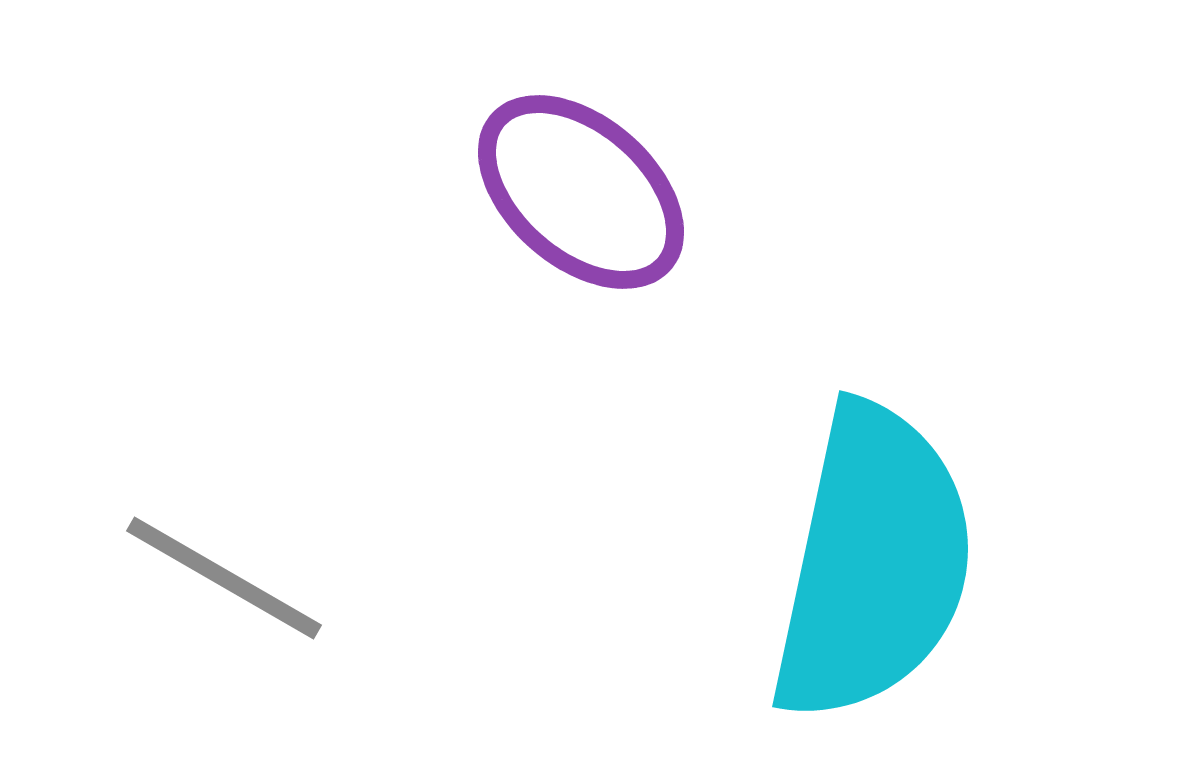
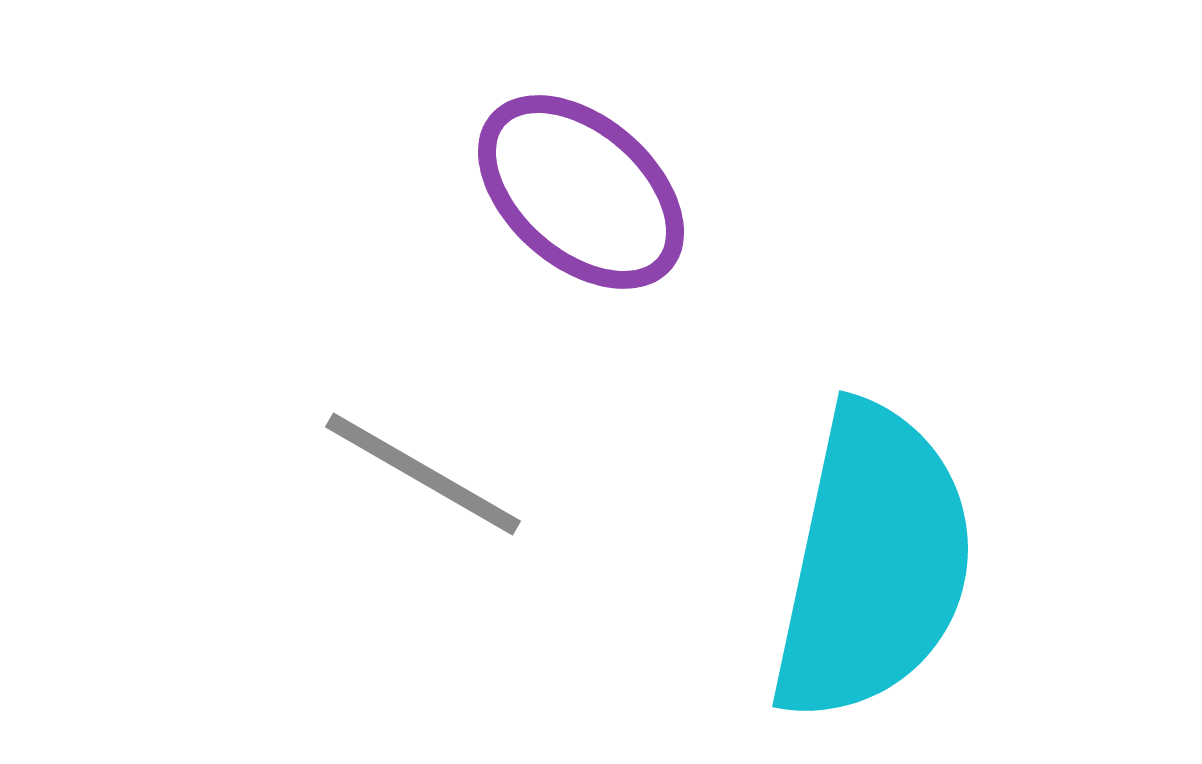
gray line: moved 199 px right, 104 px up
